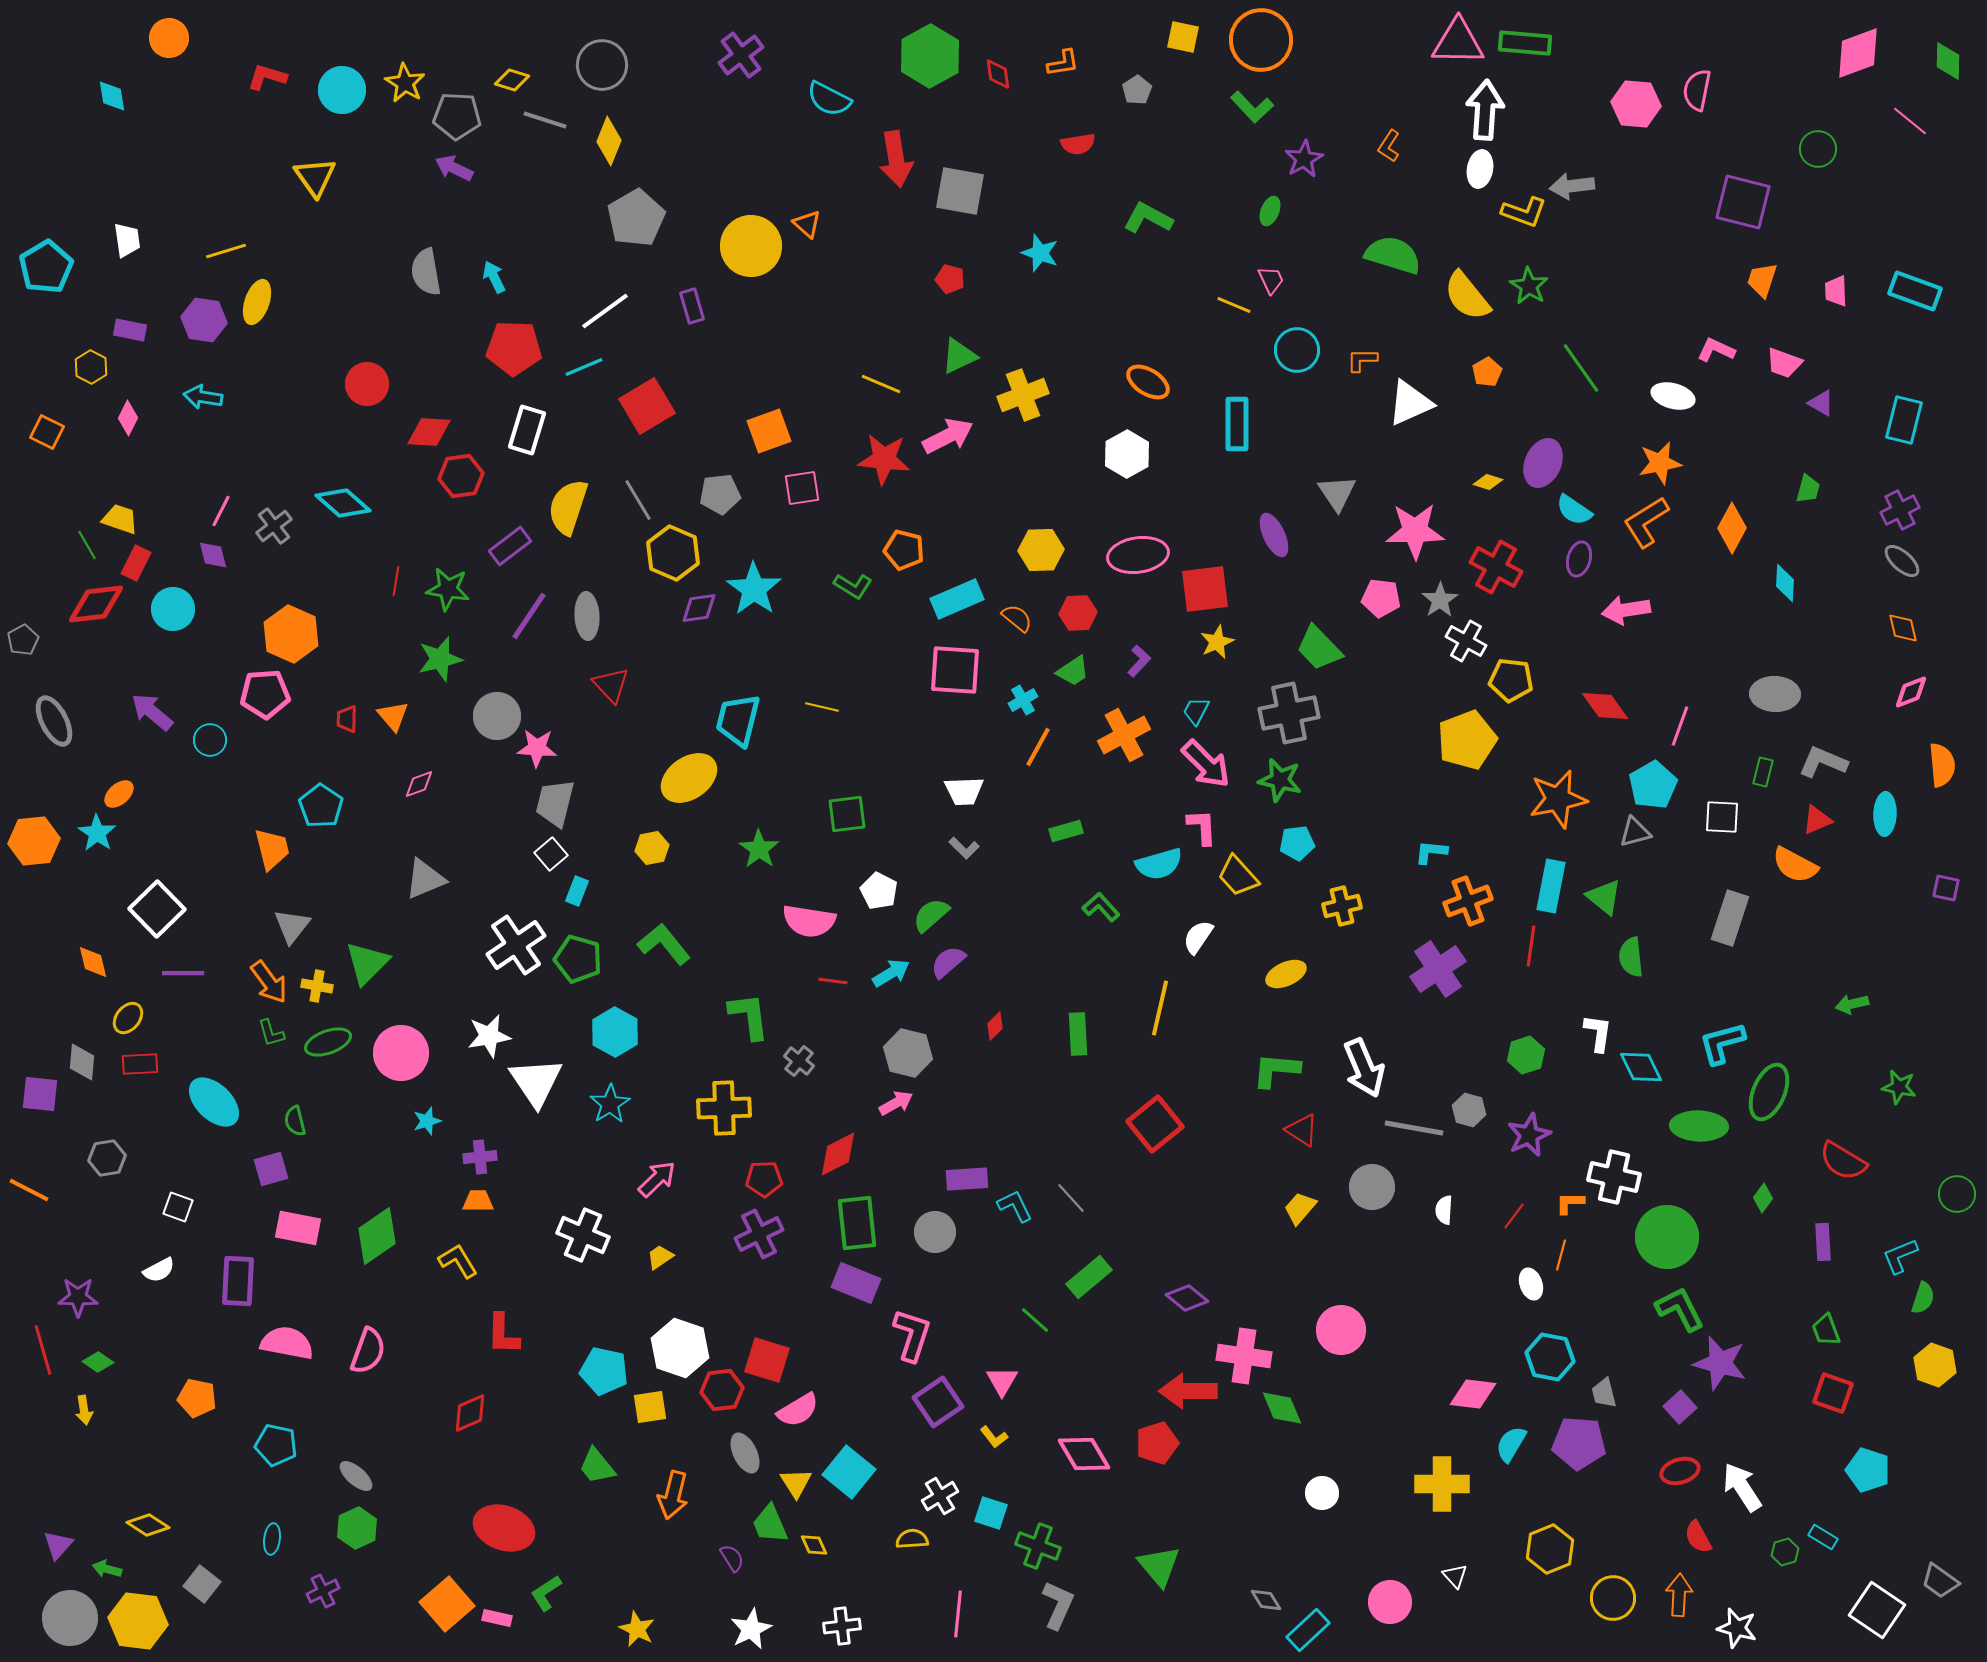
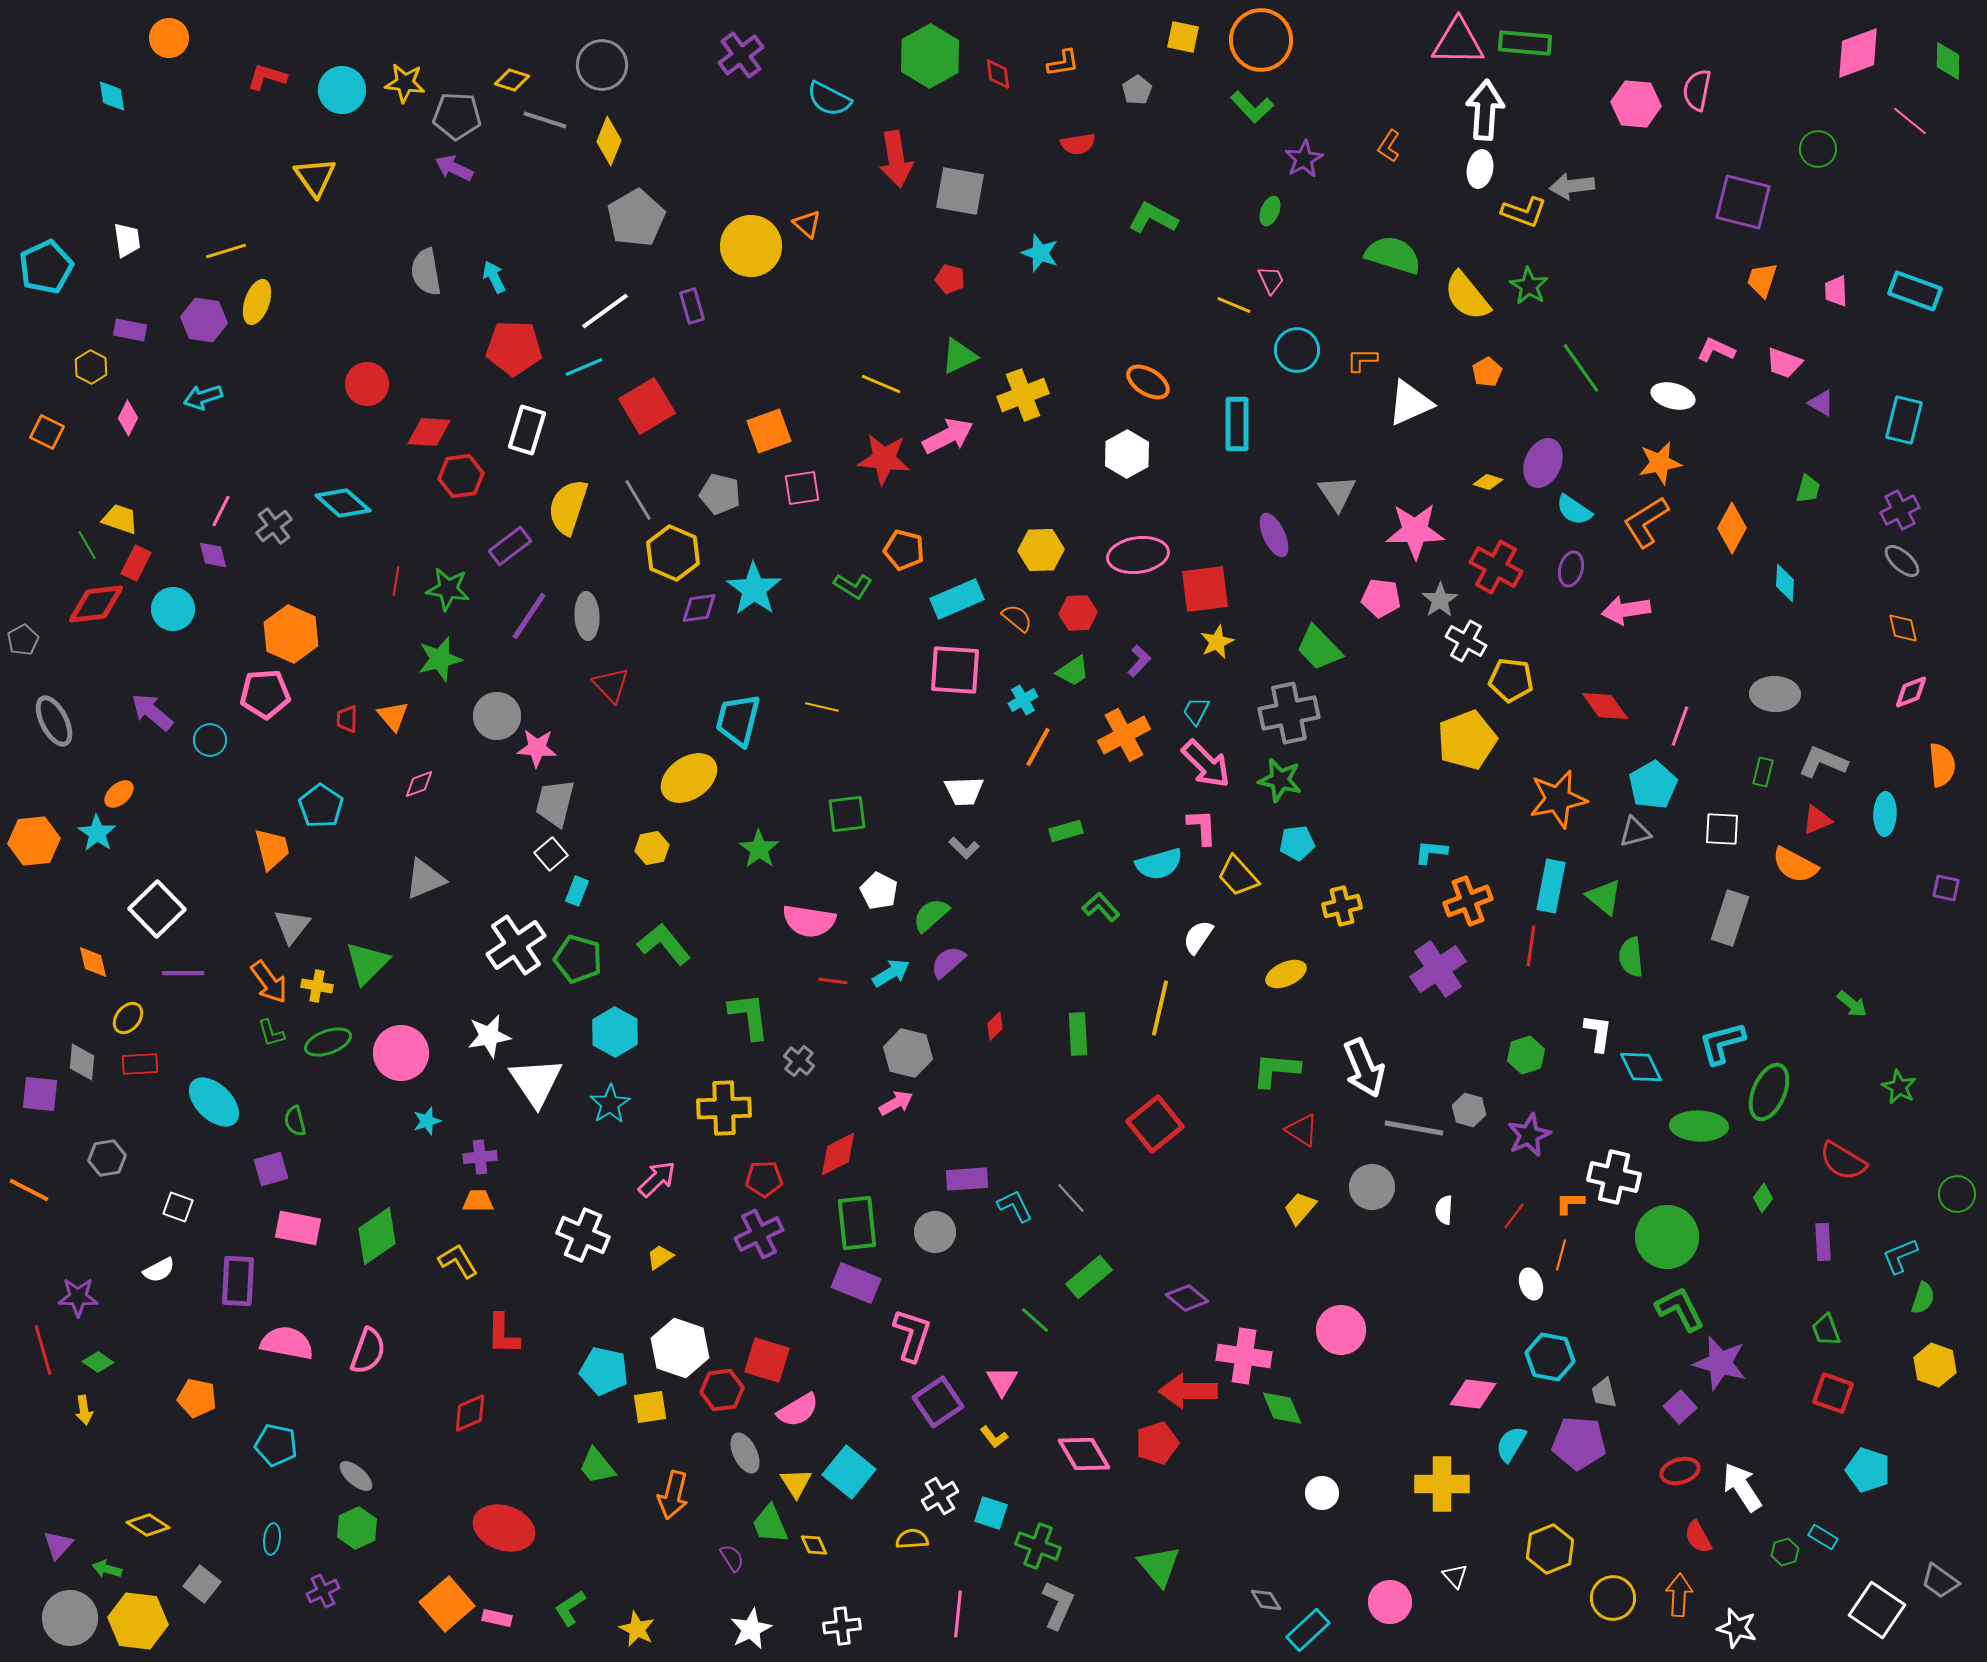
yellow star at (405, 83): rotated 24 degrees counterclockwise
green L-shape at (1148, 218): moved 5 px right
cyan pentagon at (46, 267): rotated 6 degrees clockwise
cyan arrow at (203, 397): rotated 27 degrees counterclockwise
gray pentagon at (720, 494): rotated 21 degrees clockwise
purple ellipse at (1579, 559): moved 8 px left, 10 px down
white square at (1722, 817): moved 12 px down
green arrow at (1852, 1004): rotated 128 degrees counterclockwise
green star at (1899, 1087): rotated 16 degrees clockwise
green L-shape at (546, 1593): moved 24 px right, 15 px down
